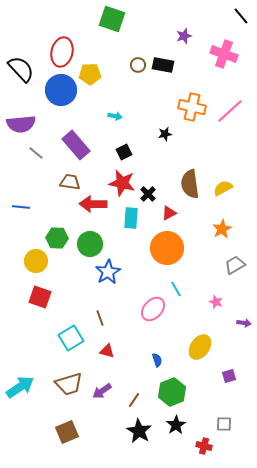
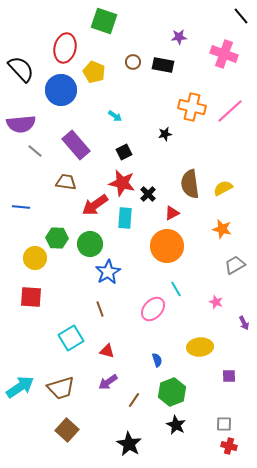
green square at (112, 19): moved 8 px left, 2 px down
purple star at (184, 36): moved 5 px left, 1 px down; rotated 14 degrees clockwise
red ellipse at (62, 52): moved 3 px right, 4 px up
brown circle at (138, 65): moved 5 px left, 3 px up
yellow pentagon at (90, 74): moved 4 px right, 2 px up; rotated 25 degrees clockwise
cyan arrow at (115, 116): rotated 24 degrees clockwise
gray line at (36, 153): moved 1 px left, 2 px up
brown trapezoid at (70, 182): moved 4 px left
red arrow at (93, 204): moved 2 px right, 1 px down; rotated 36 degrees counterclockwise
red triangle at (169, 213): moved 3 px right
cyan rectangle at (131, 218): moved 6 px left
orange star at (222, 229): rotated 30 degrees counterclockwise
orange circle at (167, 248): moved 2 px up
yellow circle at (36, 261): moved 1 px left, 3 px up
red square at (40, 297): moved 9 px left; rotated 15 degrees counterclockwise
brown line at (100, 318): moved 9 px up
purple arrow at (244, 323): rotated 56 degrees clockwise
yellow ellipse at (200, 347): rotated 50 degrees clockwise
purple square at (229, 376): rotated 16 degrees clockwise
brown trapezoid at (69, 384): moved 8 px left, 4 px down
purple arrow at (102, 391): moved 6 px right, 9 px up
black star at (176, 425): rotated 12 degrees counterclockwise
black star at (139, 431): moved 10 px left, 13 px down
brown square at (67, 432): moved 2 px up; rotated 25 degrees counterclockwise
red cross at (204, 446): moved 25 px right
